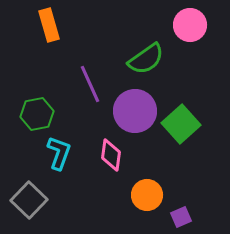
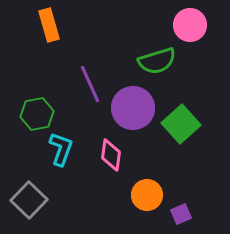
green semicircle: moved 11 px right, 2 px down; rotated 18 degrees clockwise
purple circle: moved 2 px left, 3 px up
cyan L-shape: moved 2 px right, 4 px up
purple square: moved 3 px up
